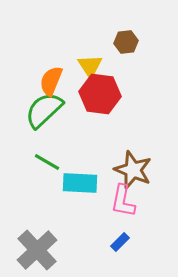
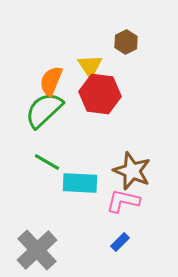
brown hexagon: rotated 20 degrees counterclockwise
brown star: moved 1 px left, 1 px down
pink L-shape: rotated 92 degrees clockwise
